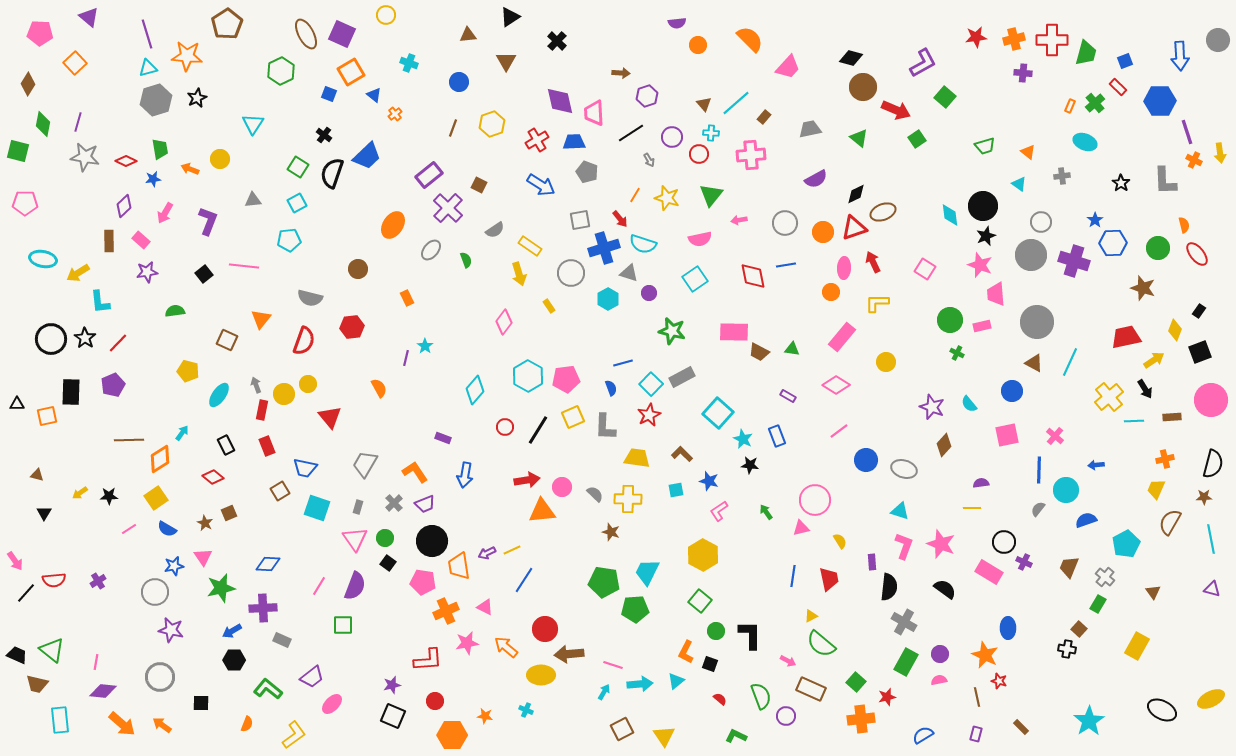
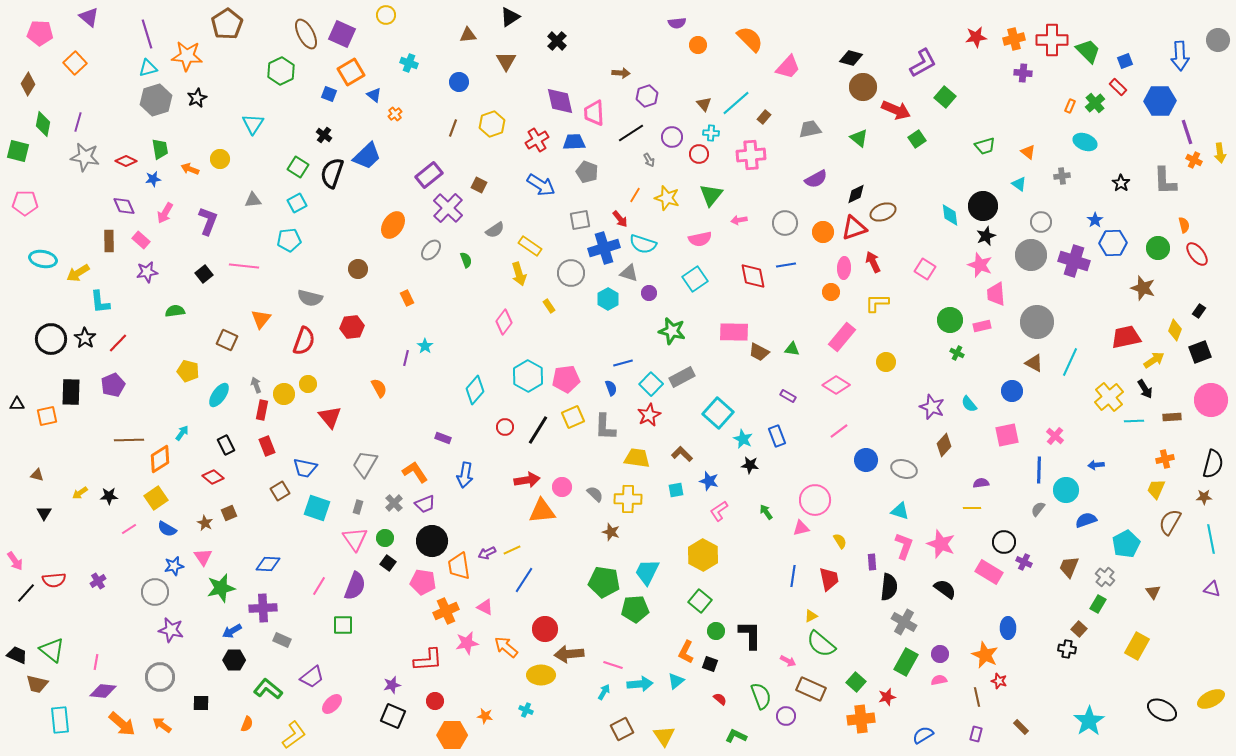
green trapezoid at (1086, 53): moved 2 px right, 2 px up; rotated 60 degrees counterclockwise
purple diamond at (124, 206): rotated 70 degrees counterclockwise
